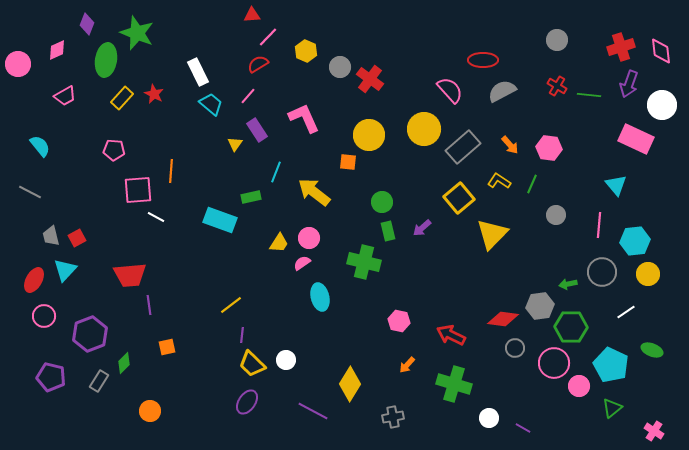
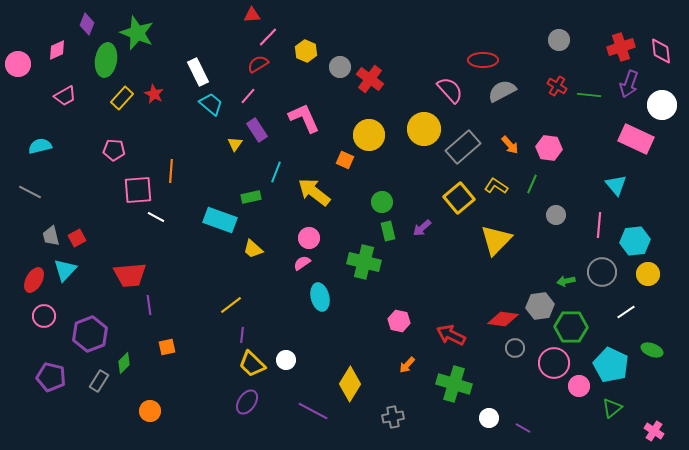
gray circle at (557, 40): moved 2 px right
cyan semicircle at (40, 146): rotated 65 degrees counterclockwise
orange square at (348, 162): moved 3 px left, 2 px up; rotated 18 degrees clockwise
yellow L-shape at (499, 181): moved 3 px left, 5 px down
yellow triangle at (492, 234): moved 4 px right, 6 px down
yellow trapezoid at (279, 243): moved 26 px left, 6 px down; rotated 100 degrees clockwise
green arrow at (568, 284): moved 2 px left, 3 px up
